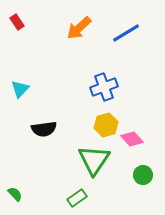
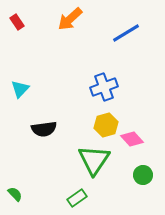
orange arrow: moved 9 px left, 9 px up
